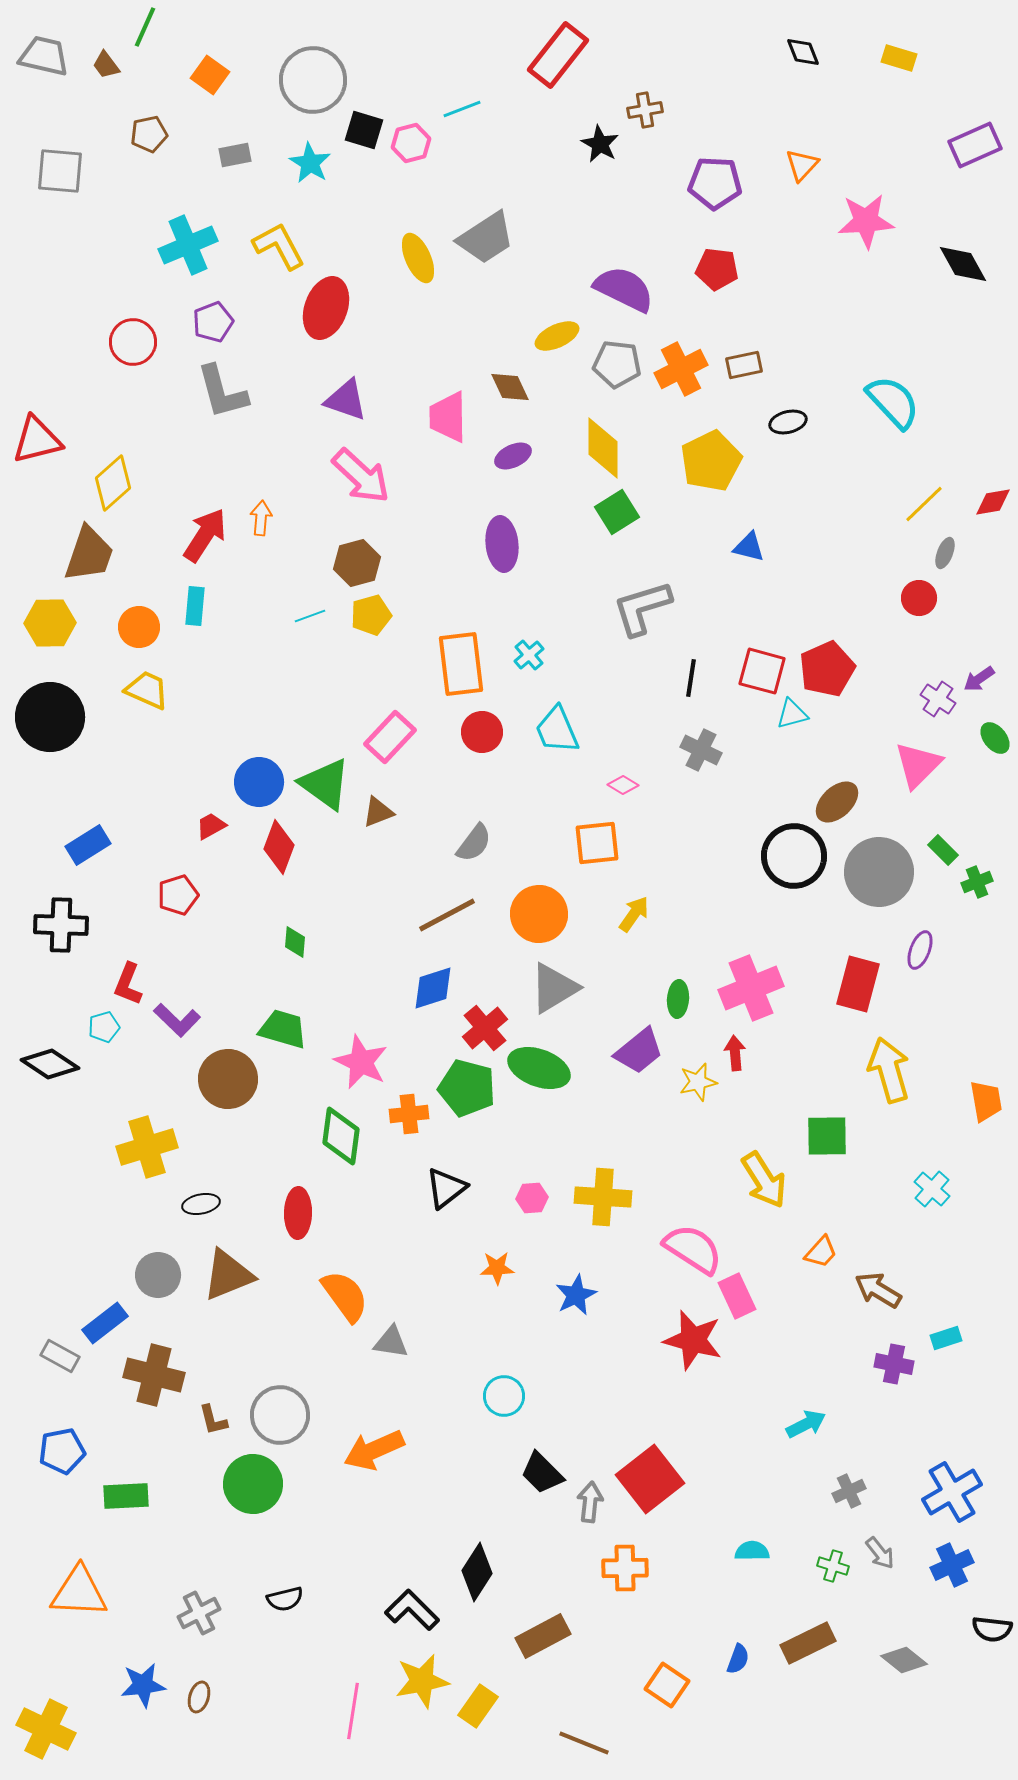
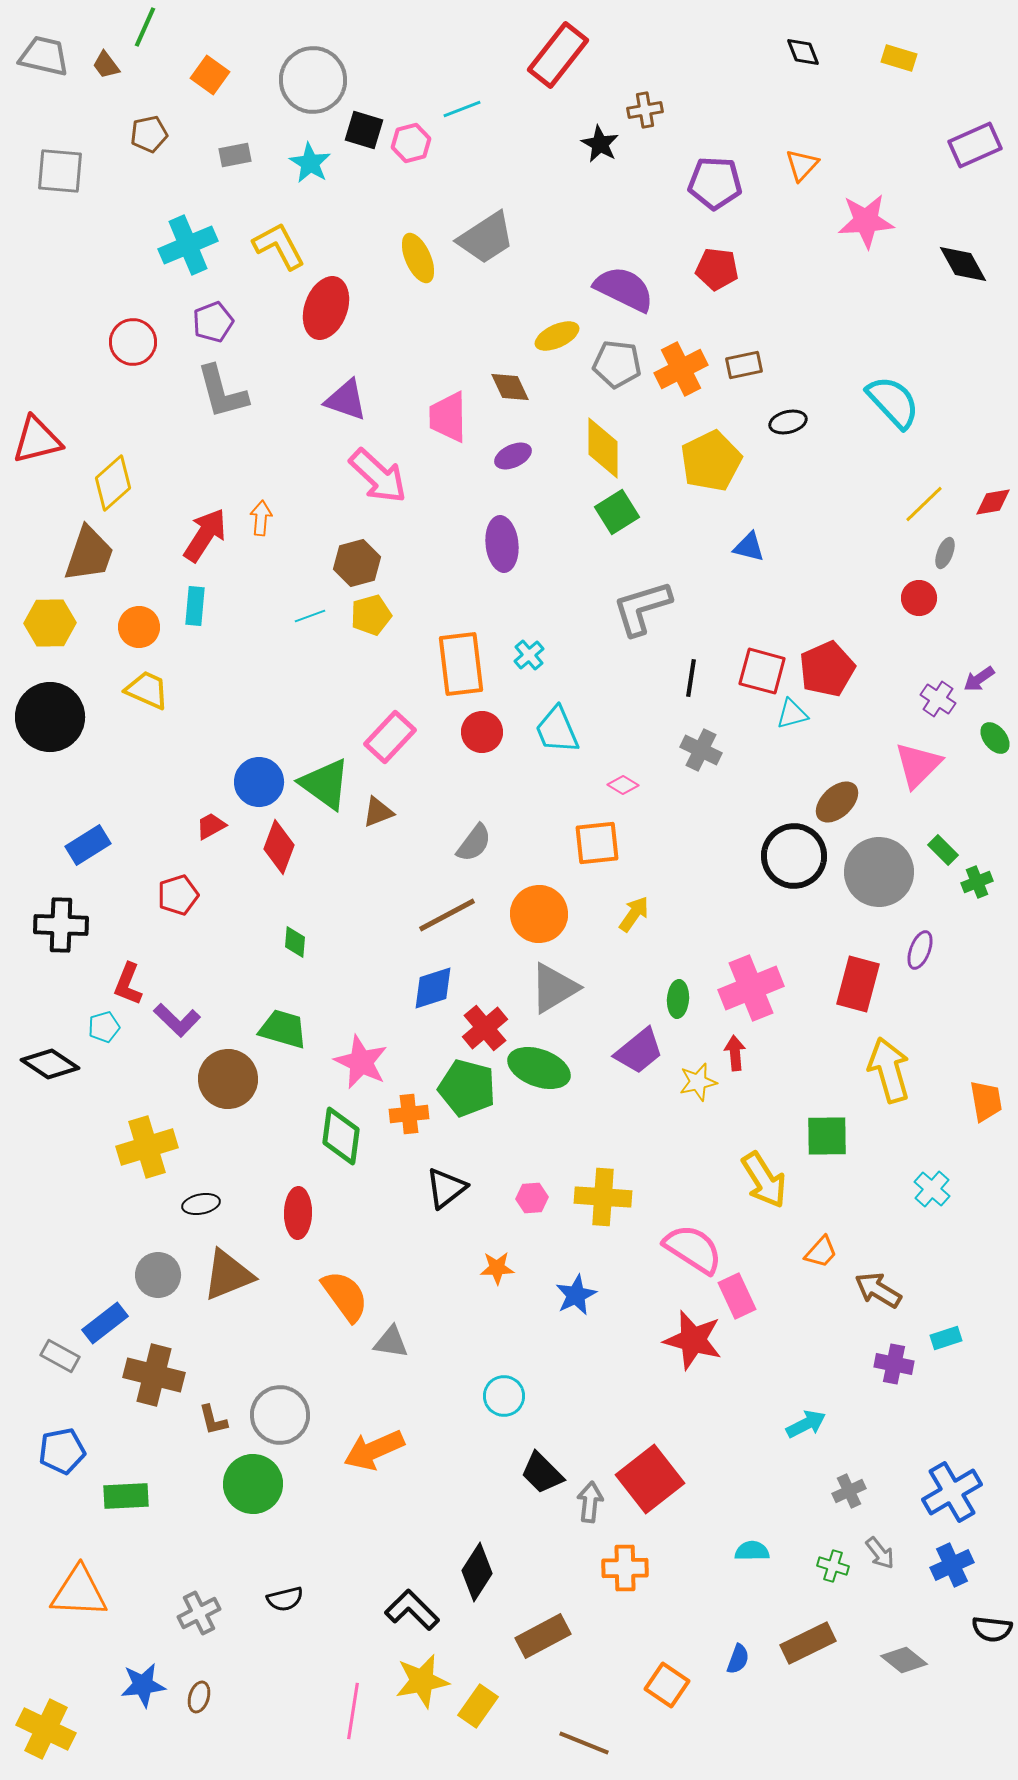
pink arrow at (361, 476): moved 17 px right
